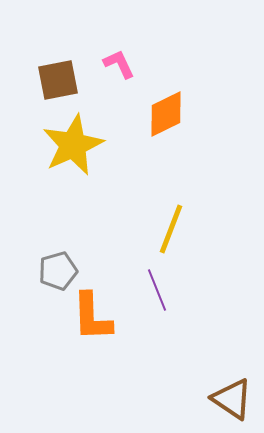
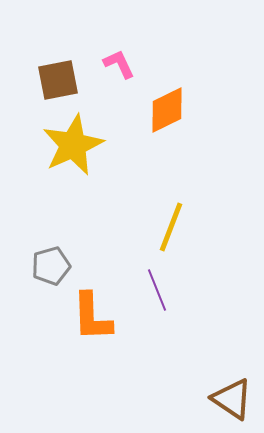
orange diamond: moved 1 px right, 4 px up
yellow line: moved 2 px up
gray pentagon: moved 7 px left, 5 px up
